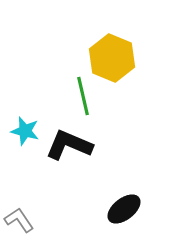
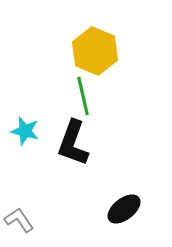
yellow hexagon: moved 17 px left, 7 px up
black L-shape: moved 4 px right, 2 px up; rotated 93 degrees counterclockwise
